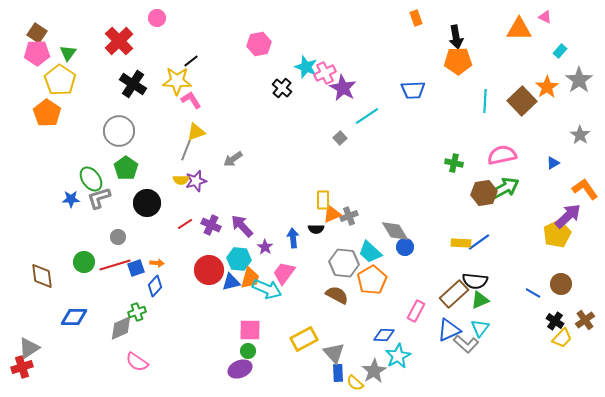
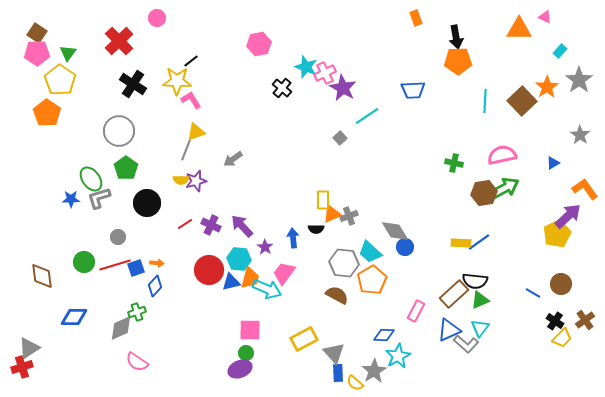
green circle at (248, 351): moved 2 px left, 2 px down
